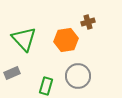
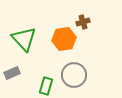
brown cross: moved 5 px left
orange hexagon: moved 2 px left, 1 px up
gray circle: moved 4 px left, 1 px up
